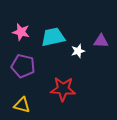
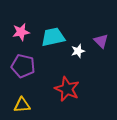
pink star: rotated 24 degrees counterclockwise
purple triangle: rotated 42 degrees clockwise
red star: moved 4 px right; rotated 20 degrees clockwise
yellow triangle: rotated 18 degrees counterclockwise
